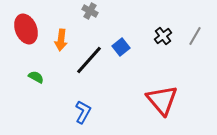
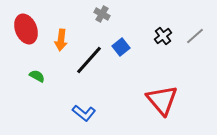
gray cross: moved 12 px right, 3 px down
gray line: rotated 18 degrees clockwise
green semicircle: moved 1 px right, 1 px up
blue L-shape: moved 1 px right, 1 px down; rotated 100 degrees clockwise
